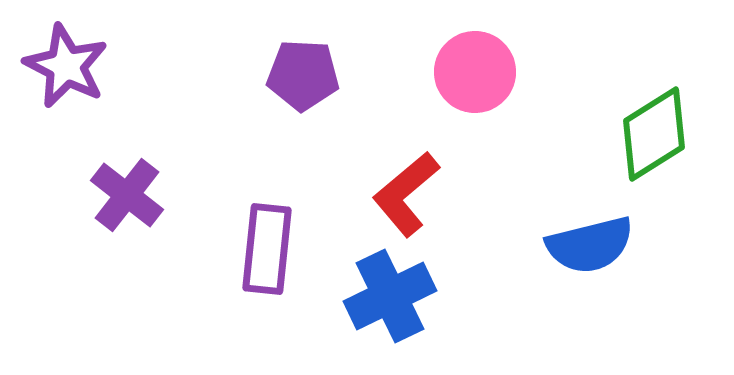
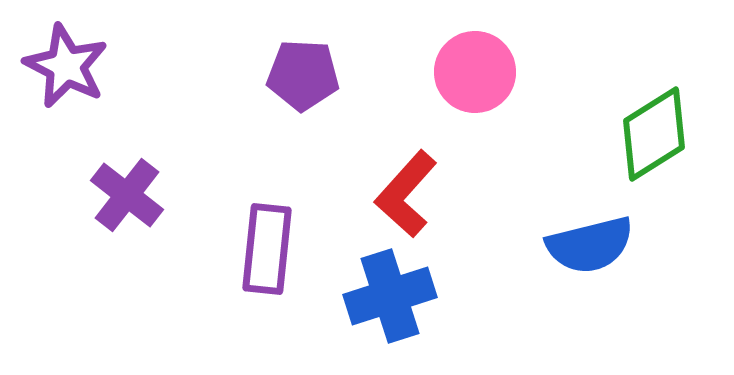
red L-shape: rotated 8 degrees counterclockwise
blue cross: rotated 8 degrees clockwise
